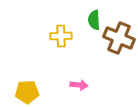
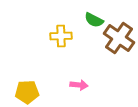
green semicircle: rotated 60 degrees counterclockwise
brown cross: rotated 12 degrees clockwise
